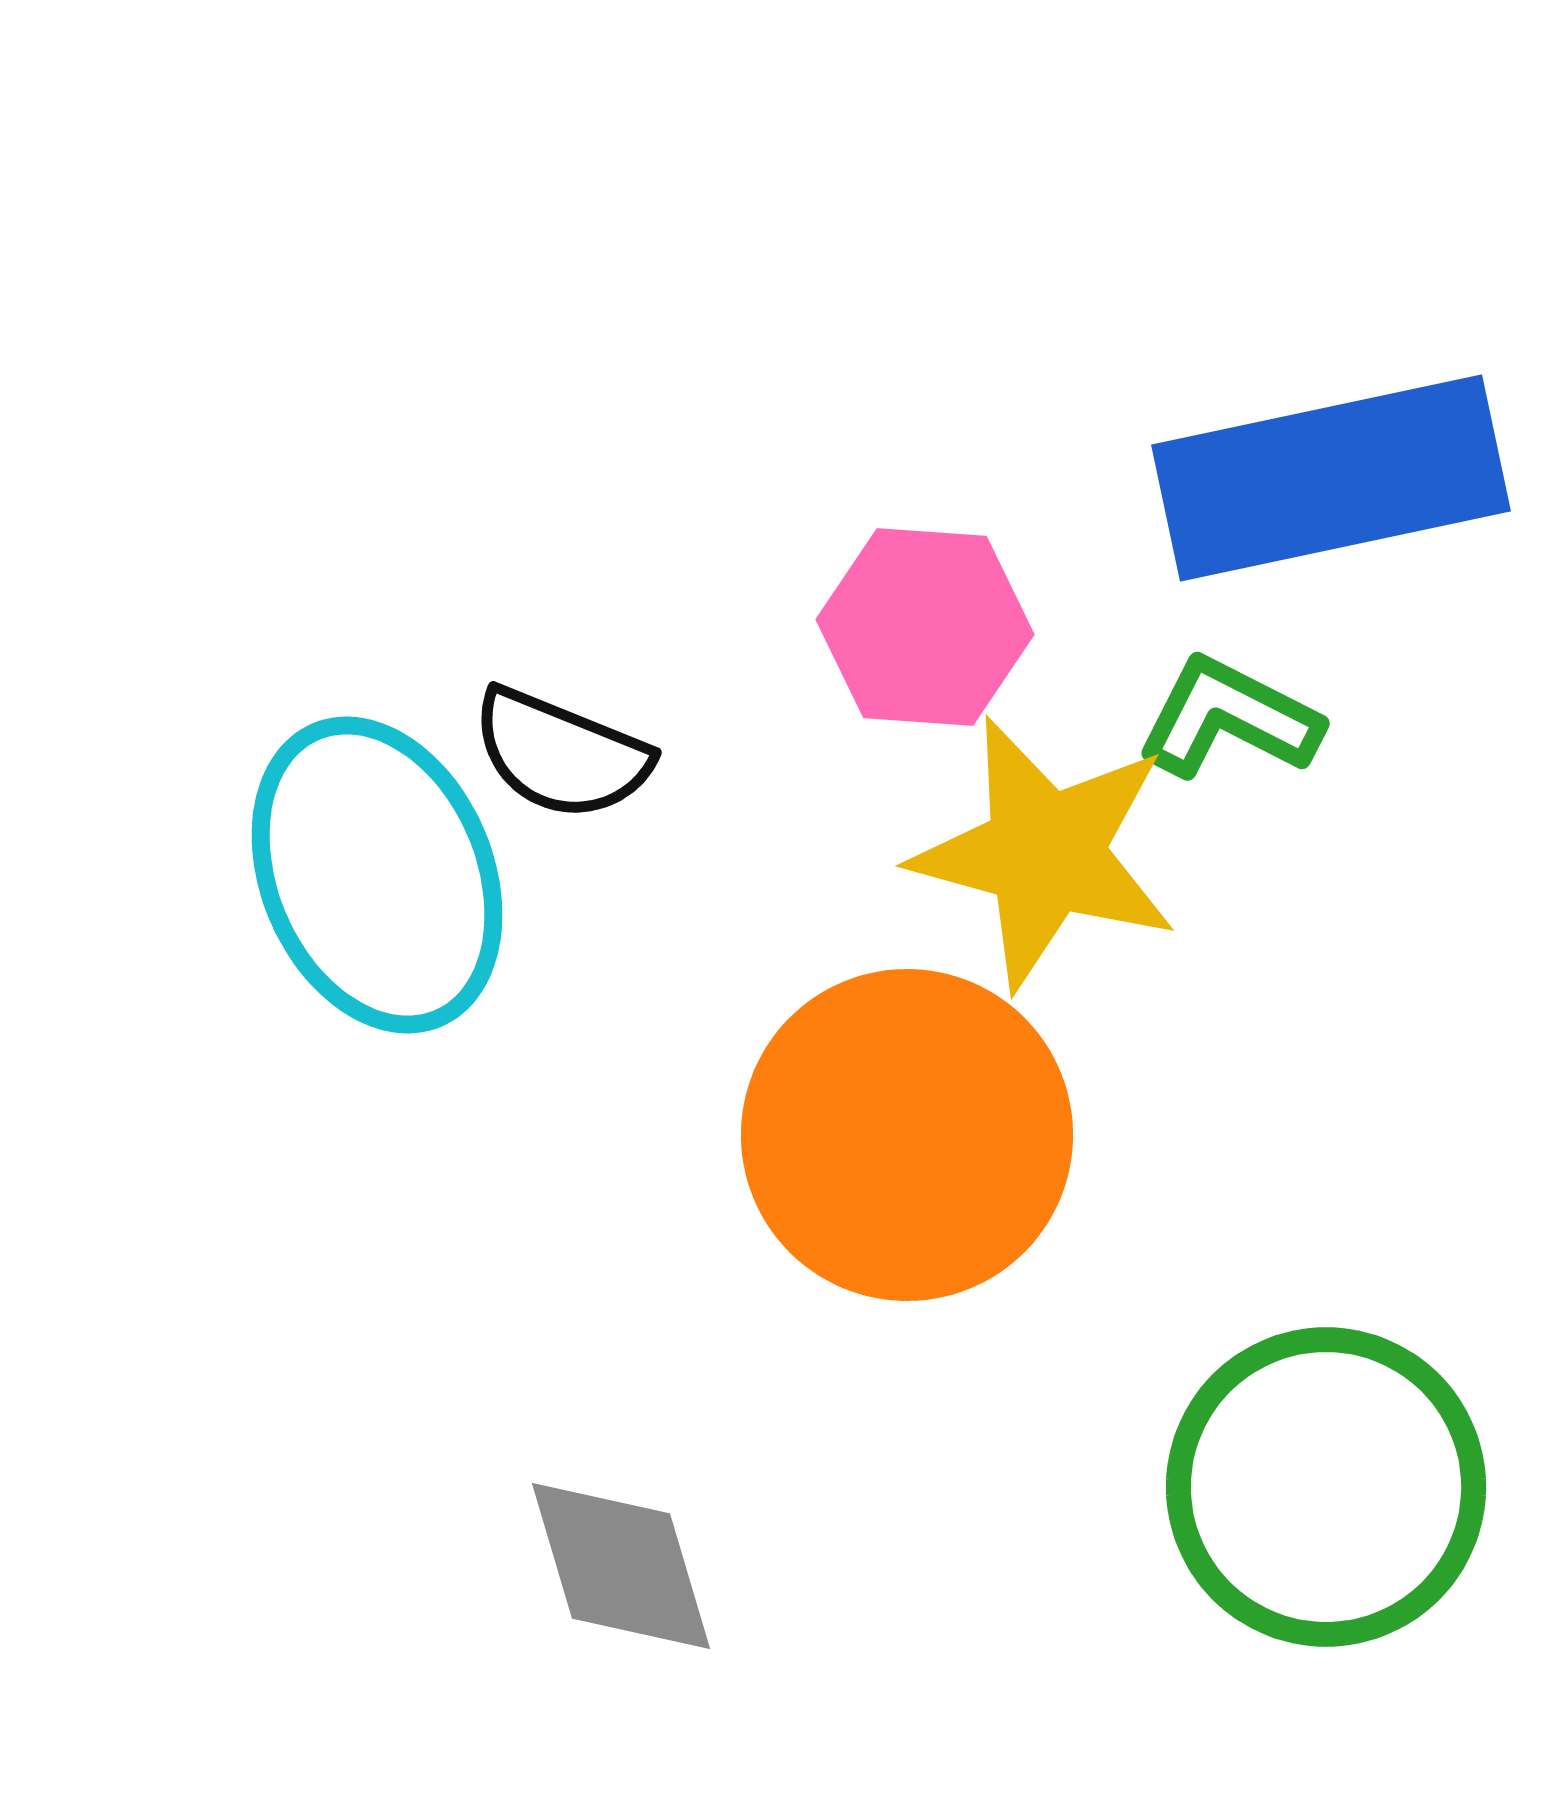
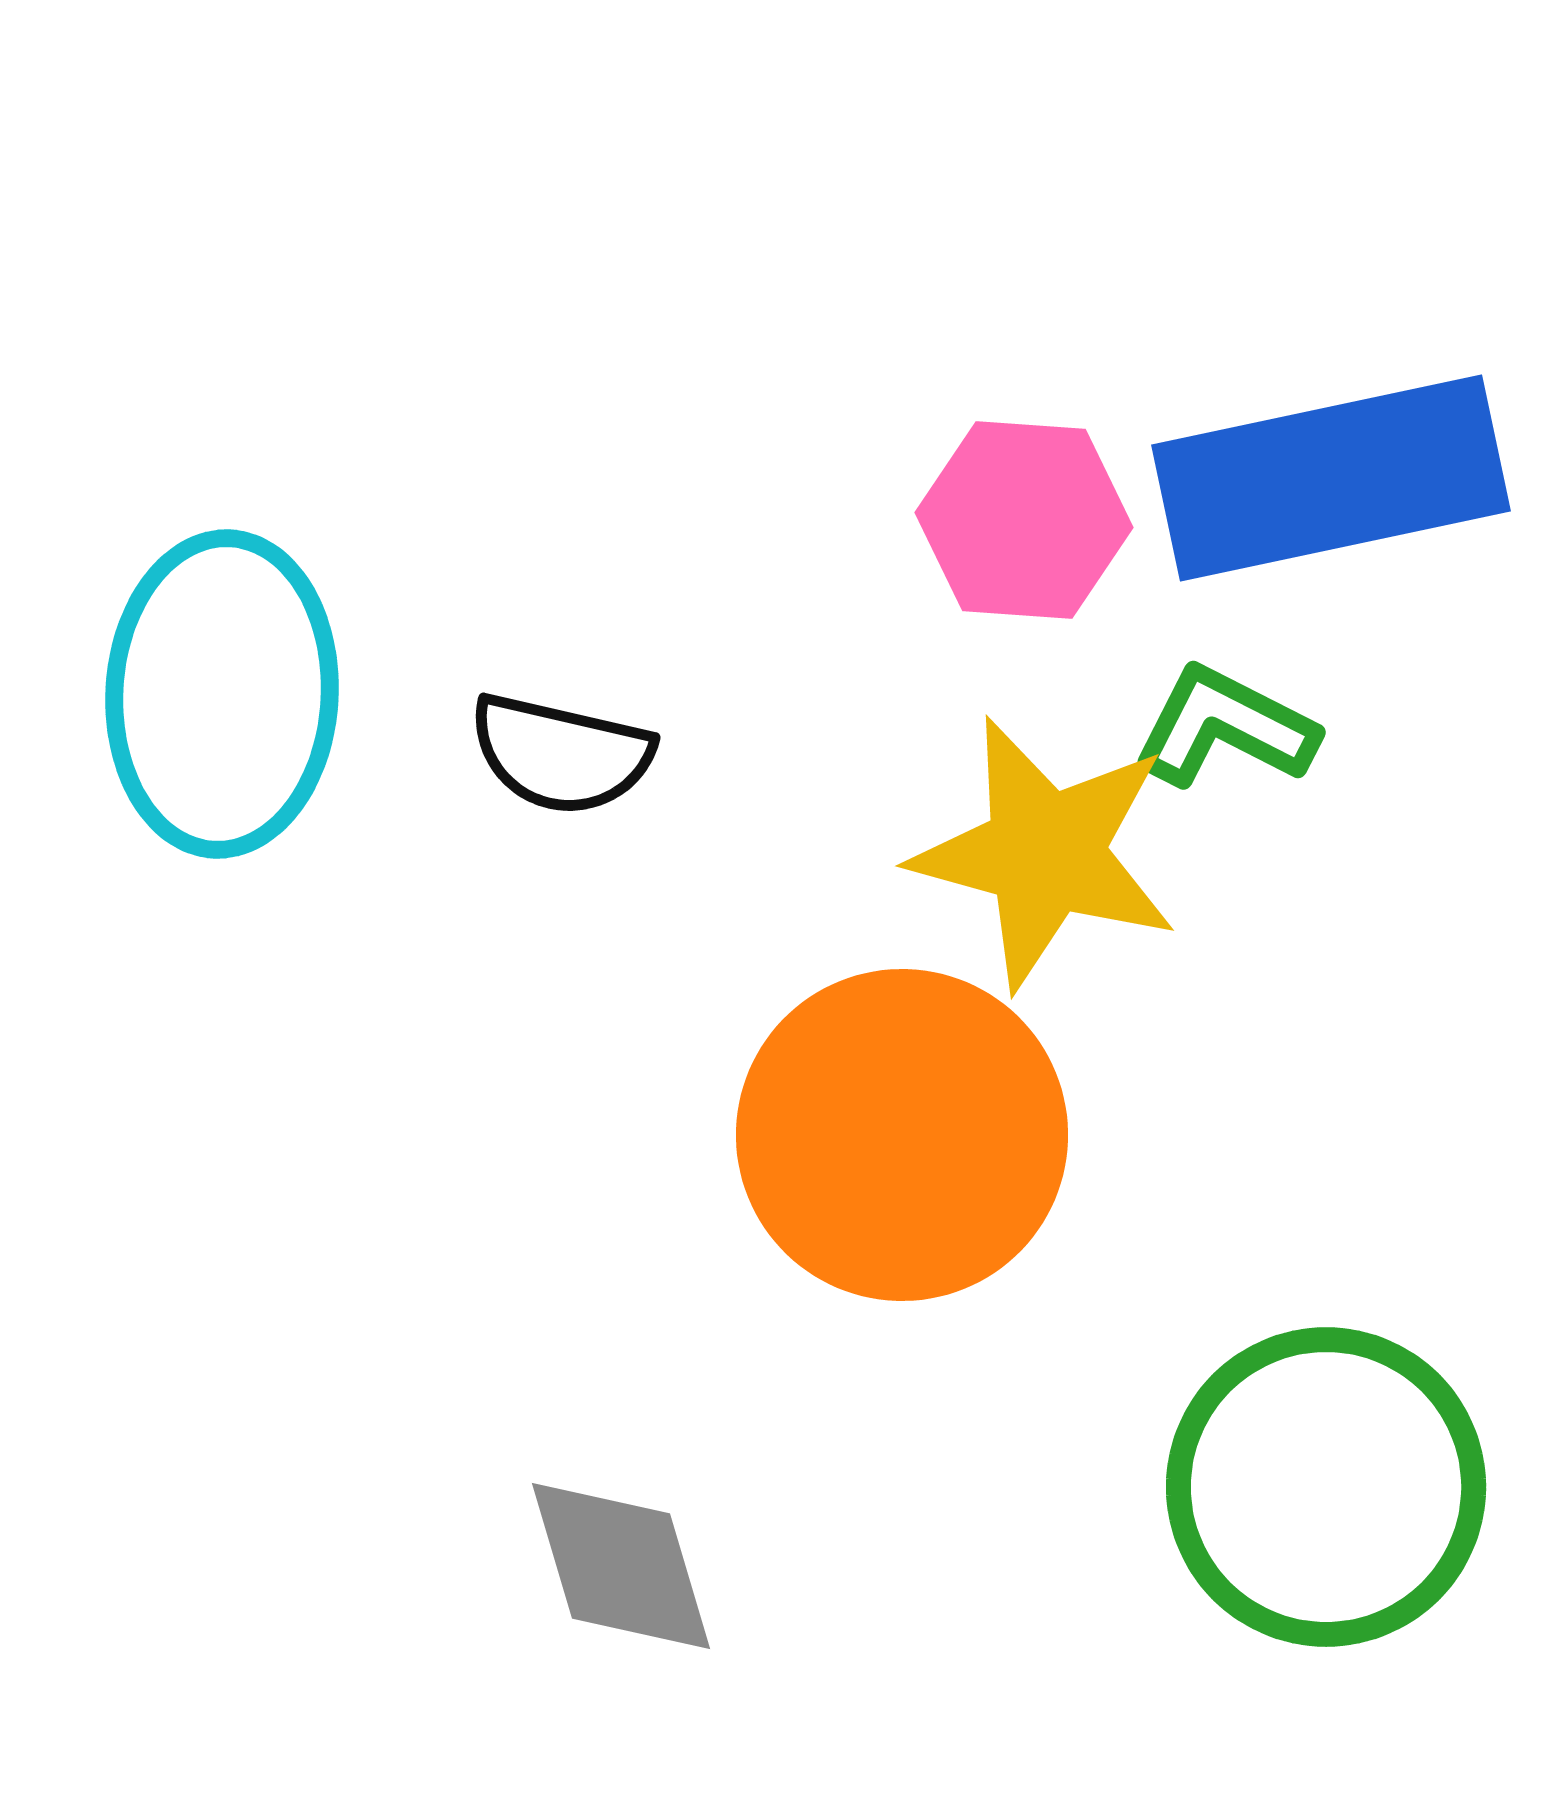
pink hexagon: moved 99 px right, 107 px up
green L-shape: moved 4 px left, 9 px down
black semicircle: rotated 9 degrees counterclockwise
cyan ellipse: moved 155 px left, 181 px up; rotated 26 degrees clockwise
orange circle: moved 5 px left
